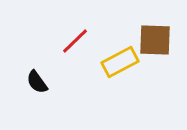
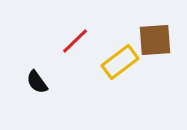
brown square: rotated 6 degrees counterclockwise
yellow rectangle: rotated 9 degrees counterclockwise
